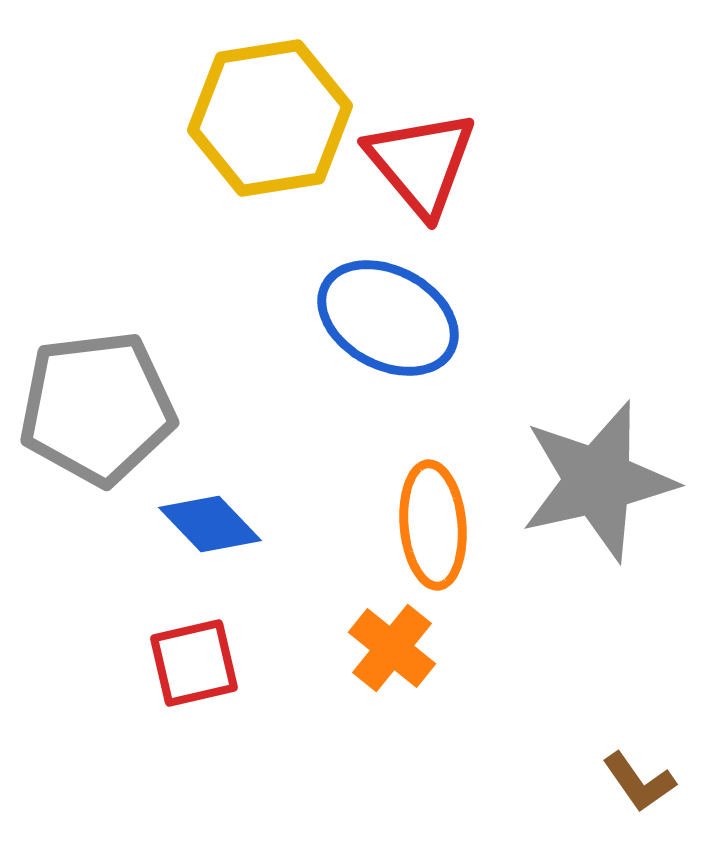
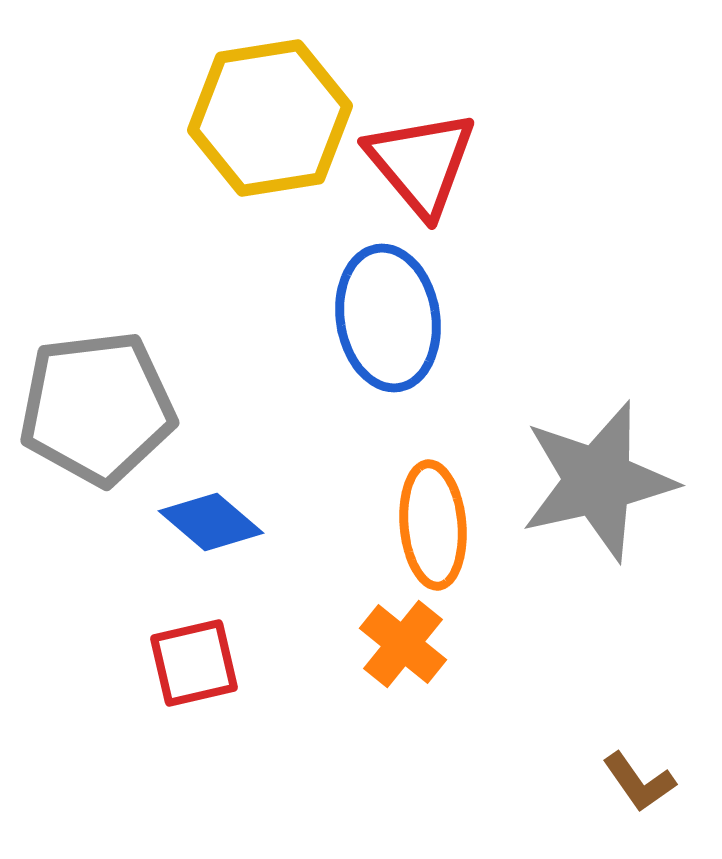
blue ellipse: rotated 53 degrees clockwise
blue diamond: moved 1 px right, 2 px up; rotated 6 degrees counterclockwise
orange cross: moved 11 px right, 4 px up
